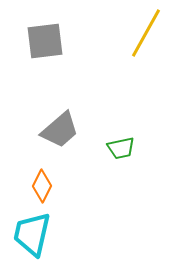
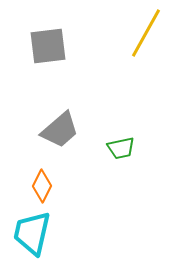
gray square: moved 3 px right, 5 px down
cyan trapezoid: moved 1 px up
